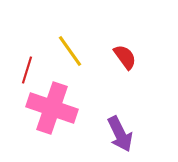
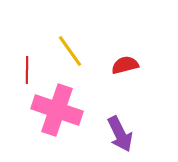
red semicircle: moved 8 px down; rotated 68 degrees counterclockwise
red line: rotated 16 degrees counterclockwise
pink cross: moved 5 px right, 2 px down
